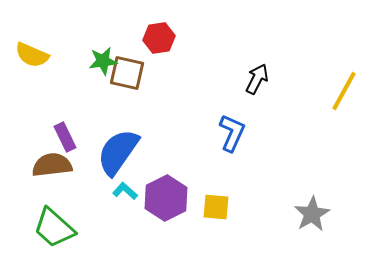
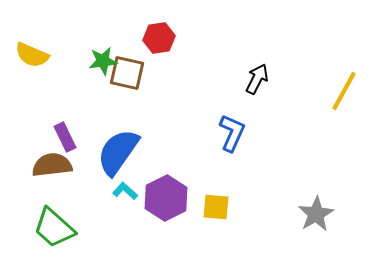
gray star: moved 4 px right
